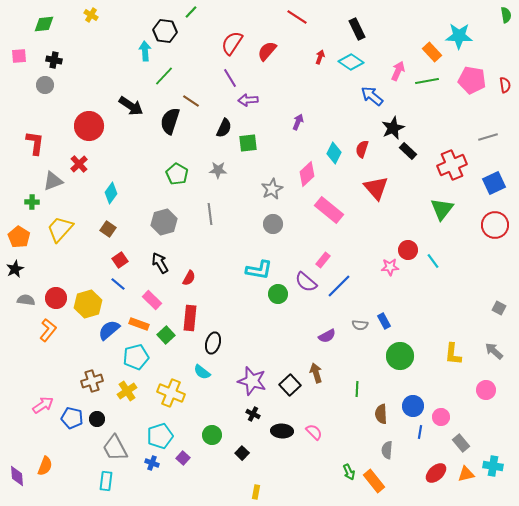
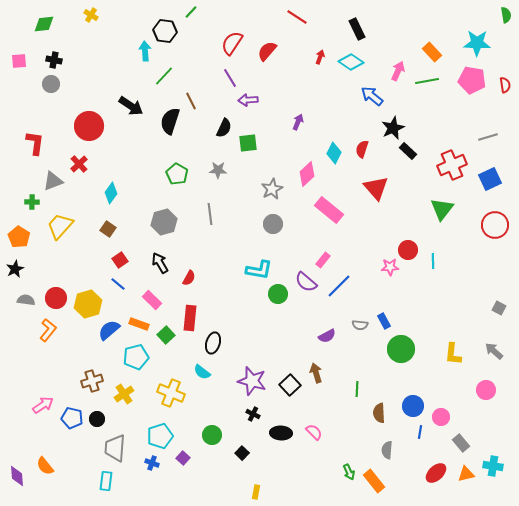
cyan star at (459, 36): moved 18 px right, 7 px down
pink square at (19, 56): moved 5 px down
gray circle at (45, 85): moved 6 px right, 1 px up
brown line at (191, 101): rotated 30 degrees clockwise
blue square at (494, 183): moved 4 px left, 4 px up
yellow trapezoid at (60, 229): moved 3 px up
cyan line at (433, 261): rotated 35 degrees clockwise
green circle at (400, 356): moved 1 px right, 7 px up
yellow cross at (127, 391): moved 3 px left, 3 px down
brown semicircle at (381, 414): moved 2 px left, 1 px up
black ellipse at (282, 431): moved 1 px left, 2 px down
gray trapezoid at (115, 448): rotated 32 degrees clockwise
orange semicircle at (45, 466): rotated 120 degrees clockwise
